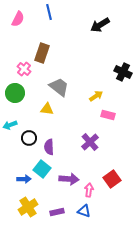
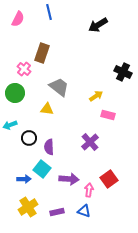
black arrow: moved 2 px left
red square: moved 3 px left
